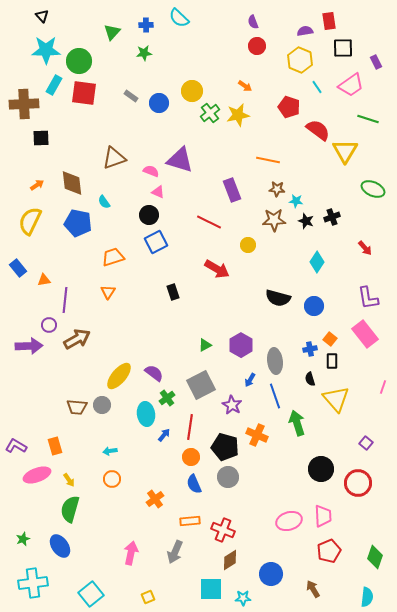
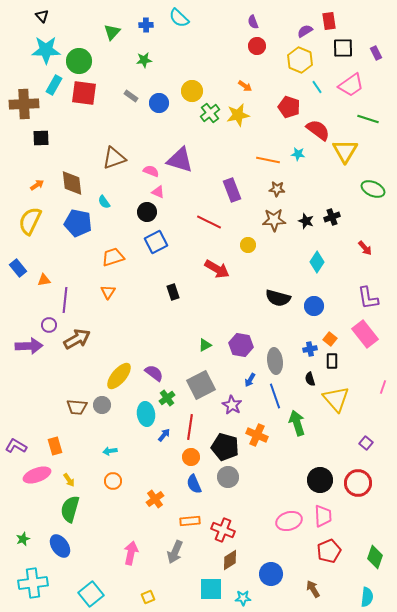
purple semicircle at (305, 31): rotated 21 degrees counterclockwise
green star at (144, 53): moved 7 px down
purple rectangle at (376, 62): moved 9 px up
cyan star at (296, 201): moved 2 px right, 47 px up
black circle at (149, 215): moved 2 px left, 3 px up
purple hexagon at (241, 345): rotated 20 degrees counterclockwise
black circle at (321, 469): moved 1 px left, 11 px down
orange circle at (112, 479): moved 1 px right, 2 px down
